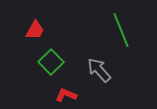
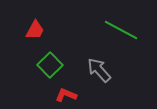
green line: rotated 40 degrees counterclockwise
green square: moved 1 px left, 3 px down
